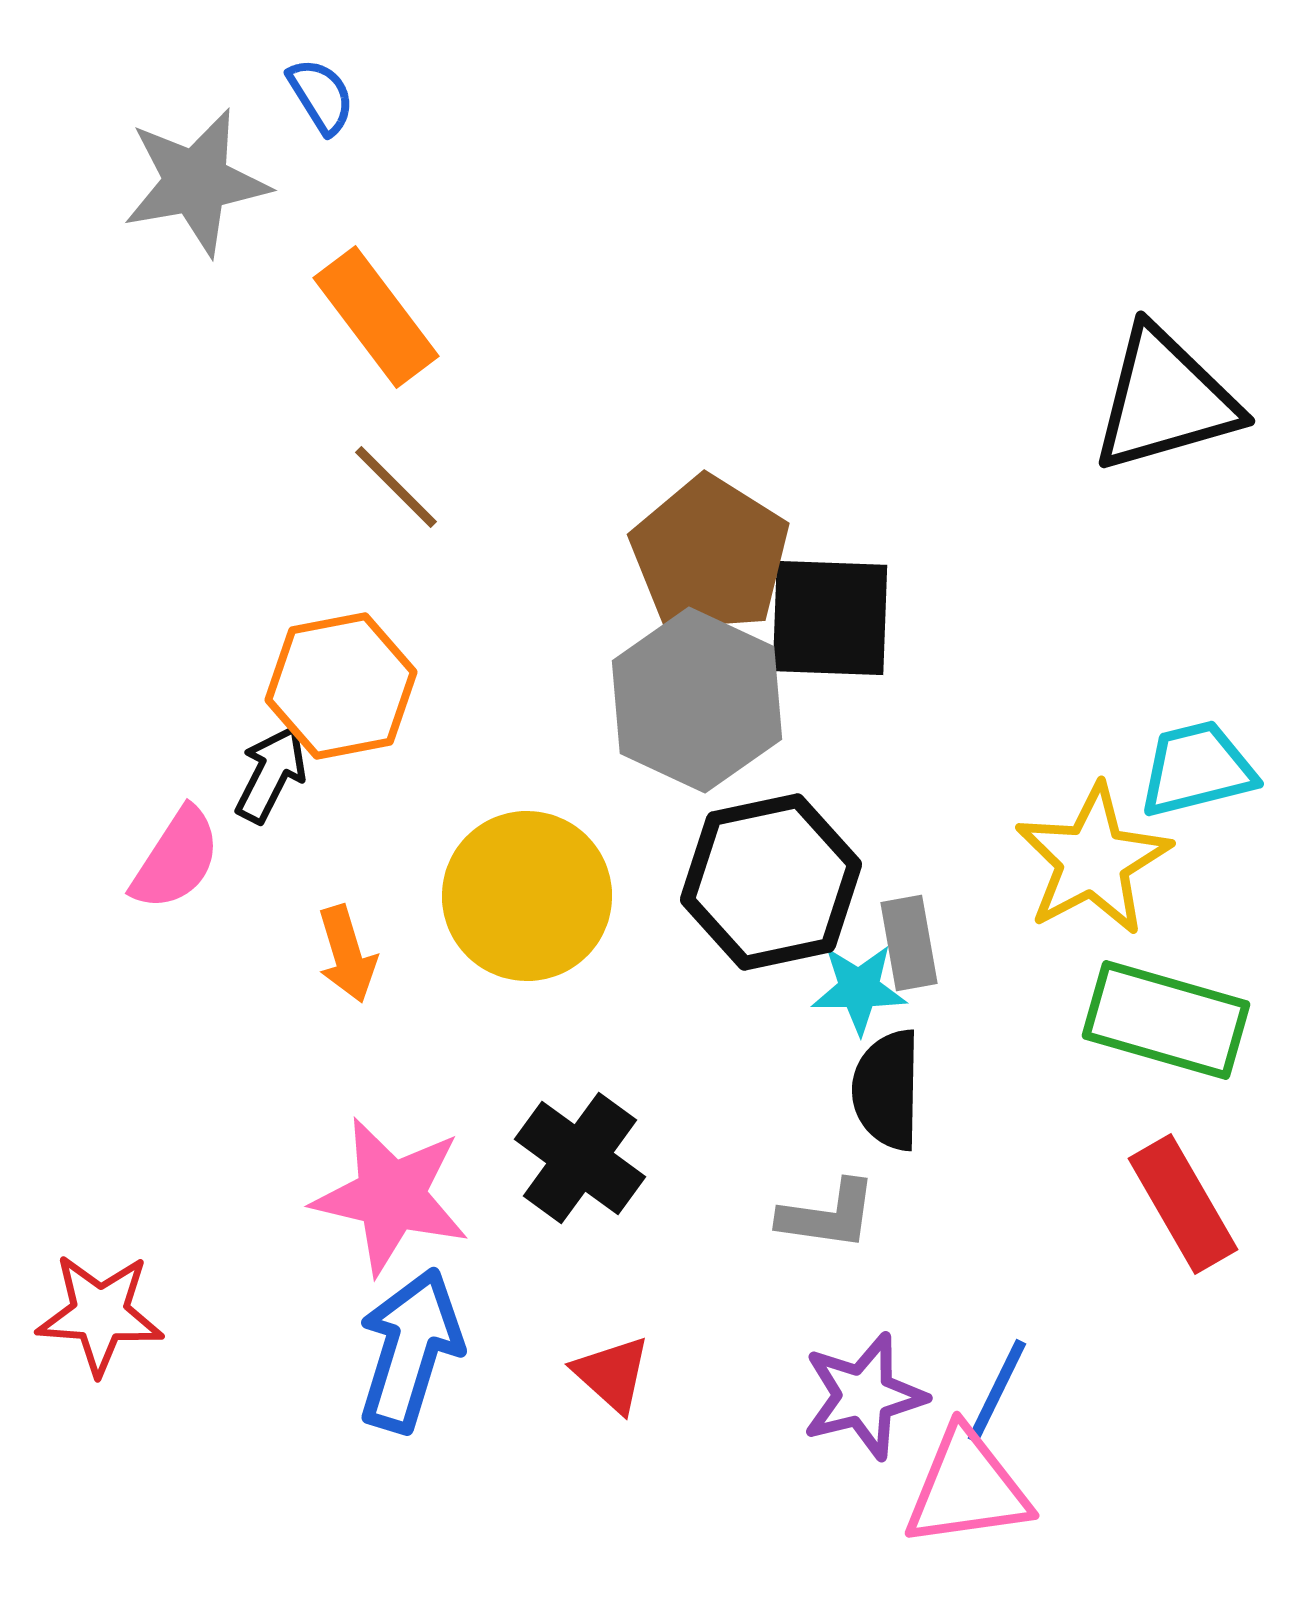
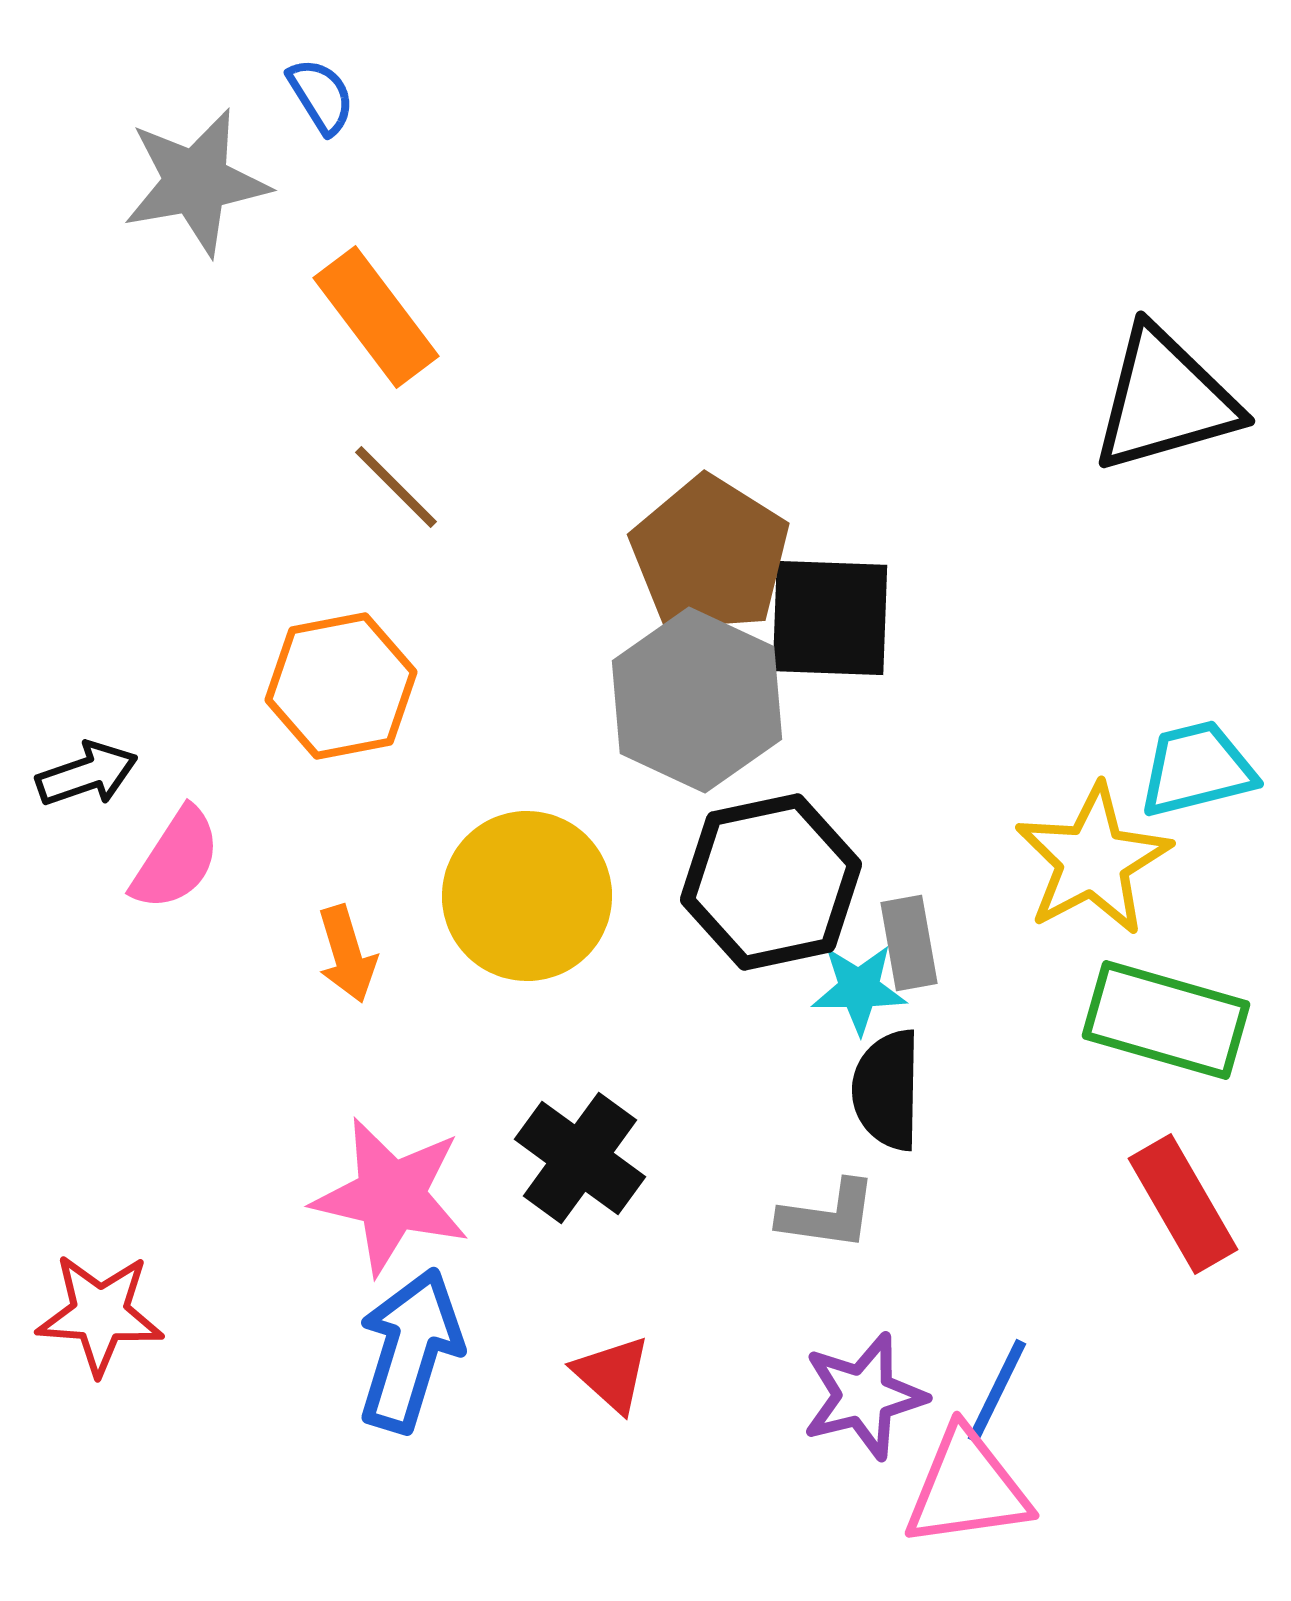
black arrow: moved 184 px left; rotated 44 degrees clockwise
